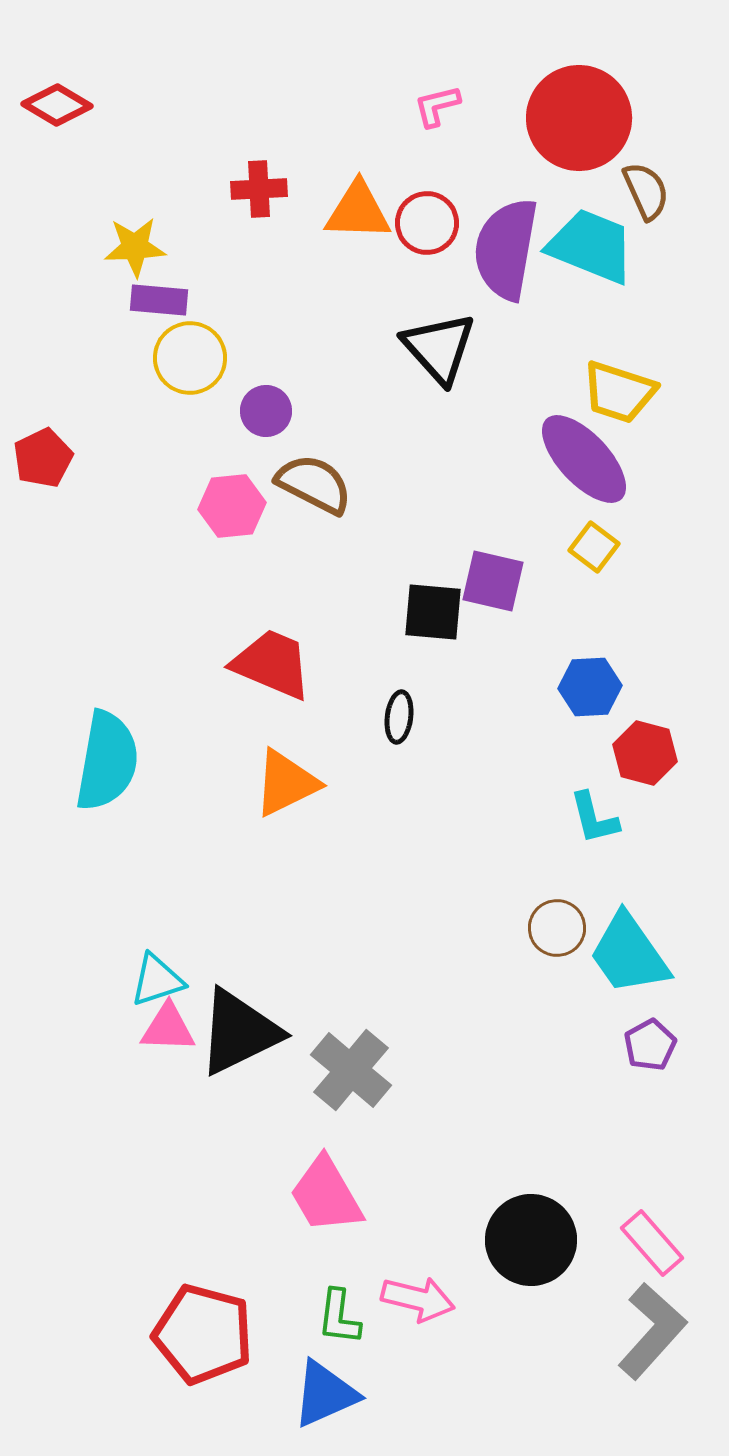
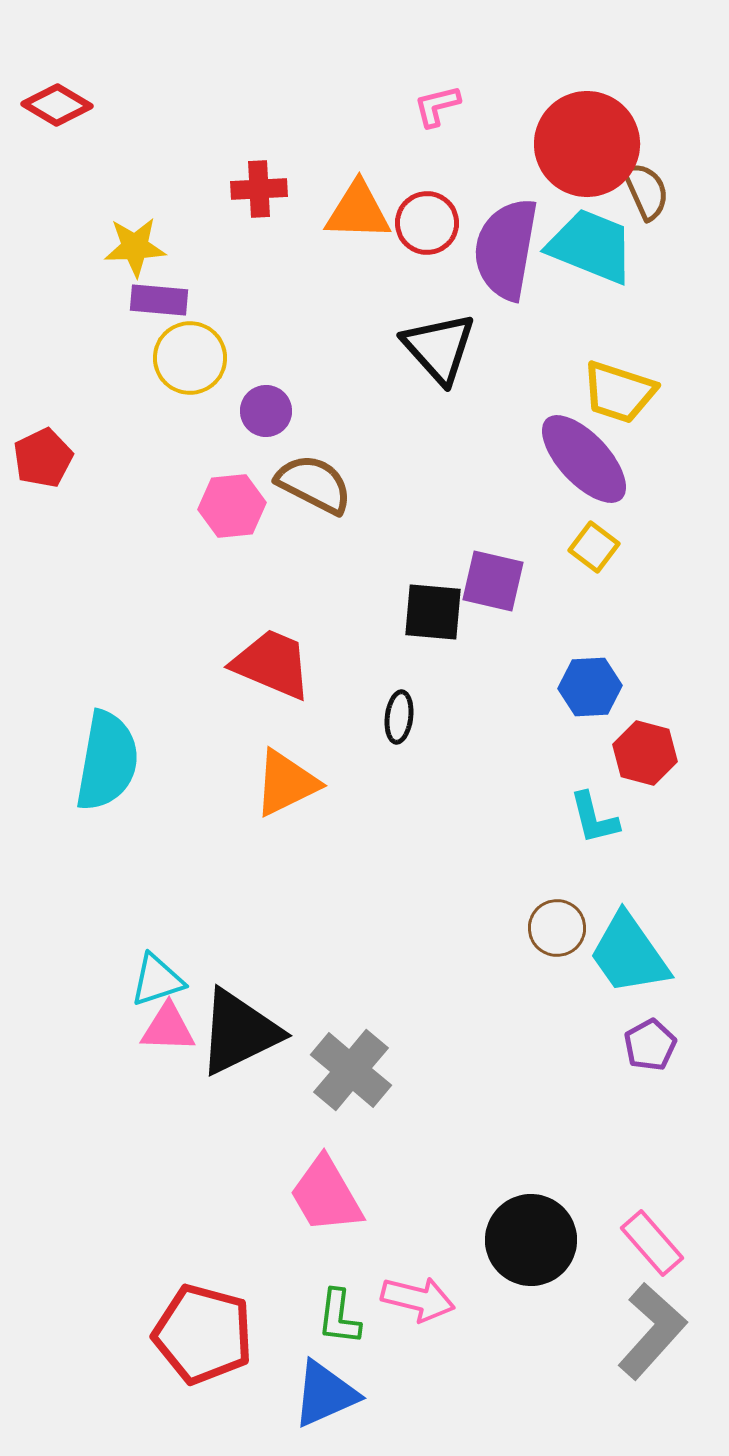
red circle at (579, 118): moved 8 px right, 26 px down
